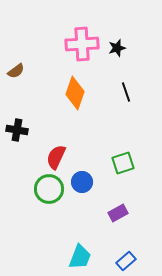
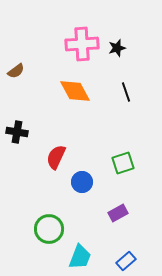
orange diamond: moved 2 px up; rotated 48 degrees counterclockwise
black cross: moved 2 px down
green circle: moved 40 px down
